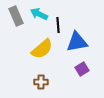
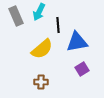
cyan arrow: moved 2 px up; rotated 90 degrees counterclockwise
